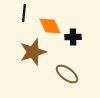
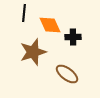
orange diamond: moved 1 px up
